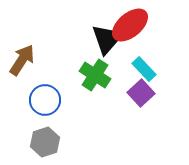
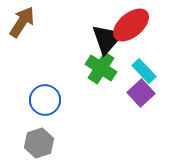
red ellipse: moved 1 px right
brown arrow: moved 38 px up
cyan rectangle: moved 2 px down
green cross: moved 6 px right, 7 px up
gray hexagon: moved 6 px left, 1 px down
